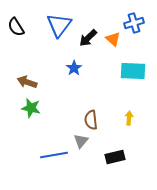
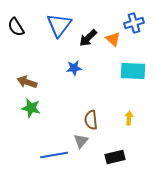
blue star: rotated 28 degrees clockwise
